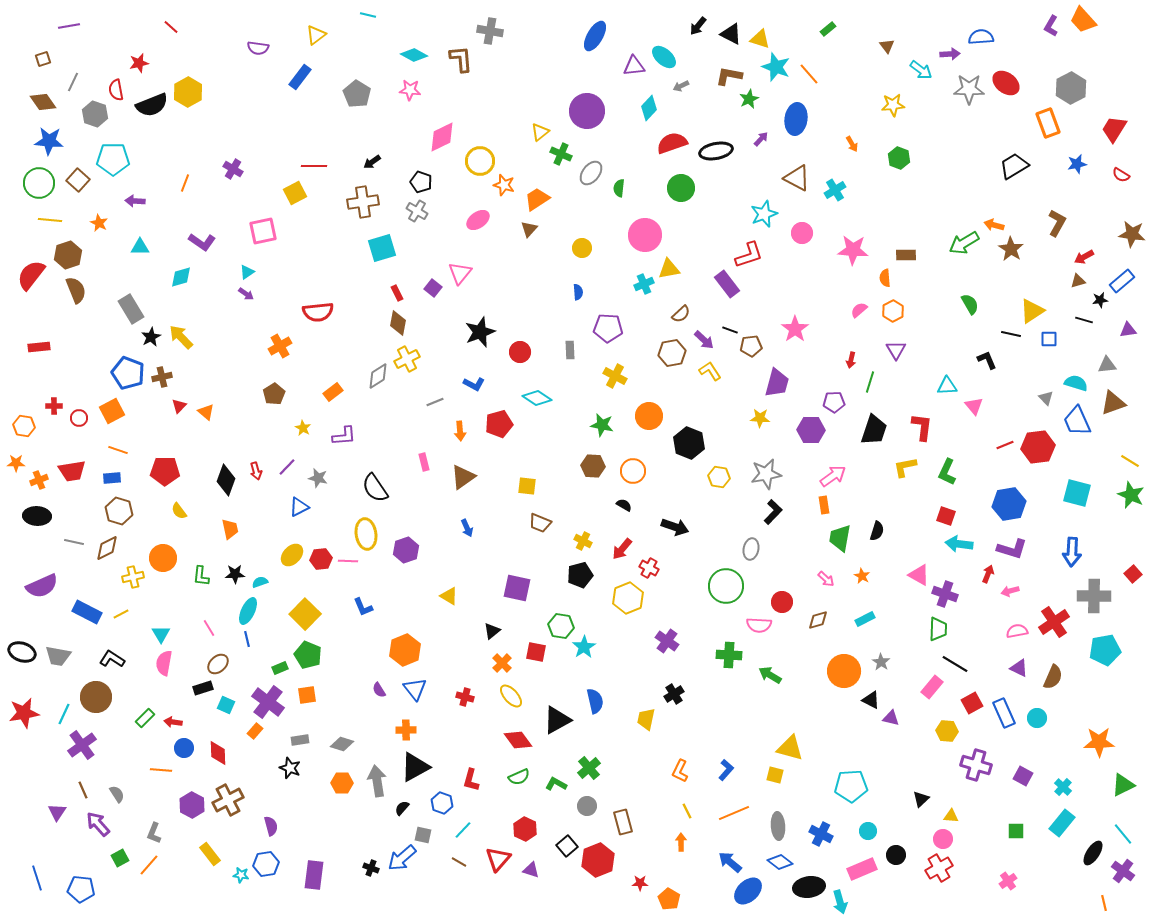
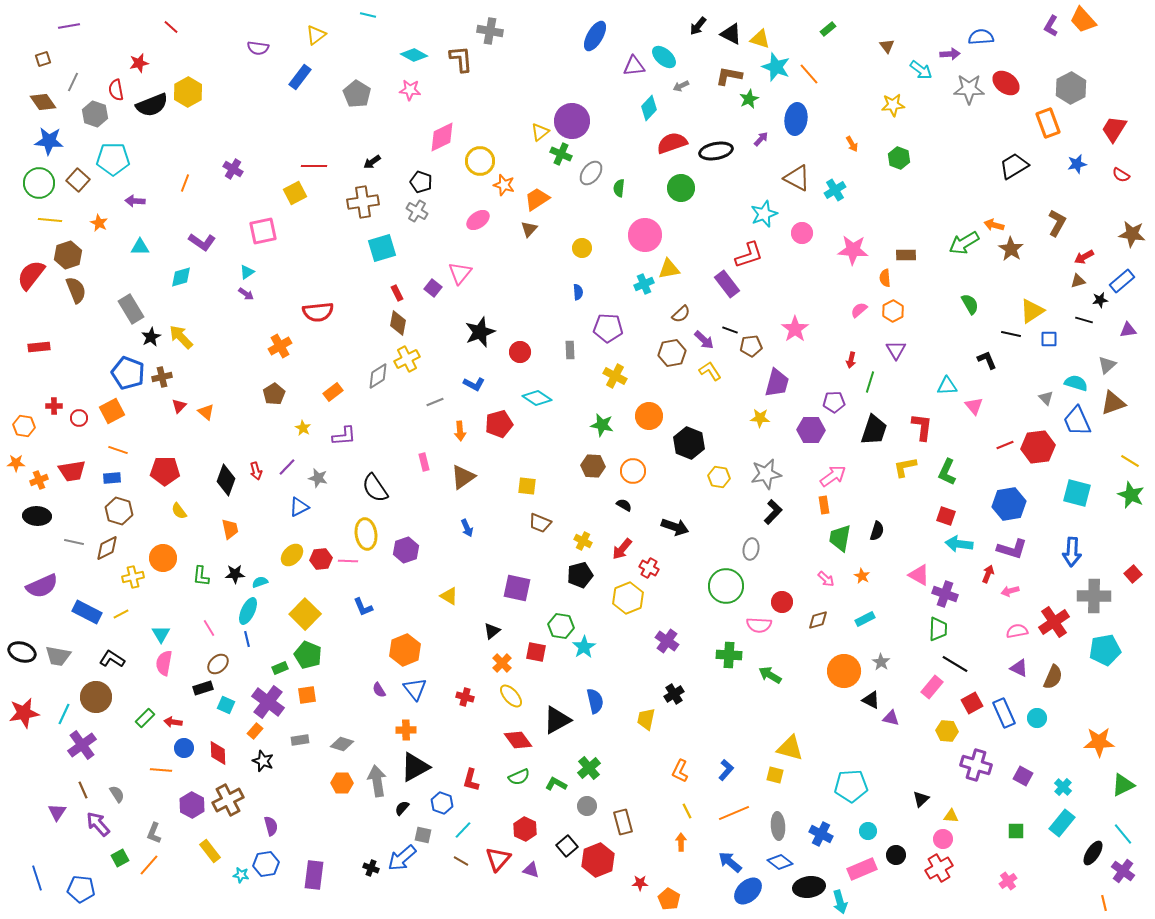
purple circle at (587, 111): moved 15 px left, 10 px down
gray triangle at (1107, 365): rotated 36 degrees counterclockwise
black star at (290, 768): moved 27 px left, 7 px up
yellow rectangle at (210, 854): moved 3 px up
brown line at (459, 862): moved 2 px right, 1 px up
